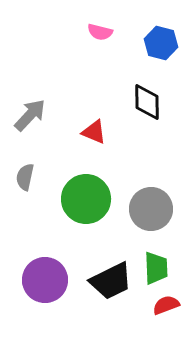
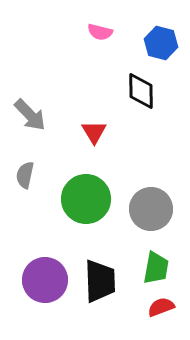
black diamond: moved 6 px left, 11 px up
gray arrow: rotated 93 degrees clockwise
red triangle: rotated 36 degrees clockwise
gray semicircle: moved 2 px up
green trapezoid: rotated 12 degrees clockwise
black trapezoid: moved 11 px left; rotated 66 degrees counterclockwise
red semicircle: moved 5 px left, 2 px down
